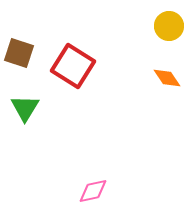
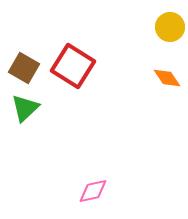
yellow circle: moved 1 px right, 1 px down
brown square: moved 5 px right, 15 px down; rotated 12 degrees clockwise
green triangle: rotated 16 degrees clockwise
